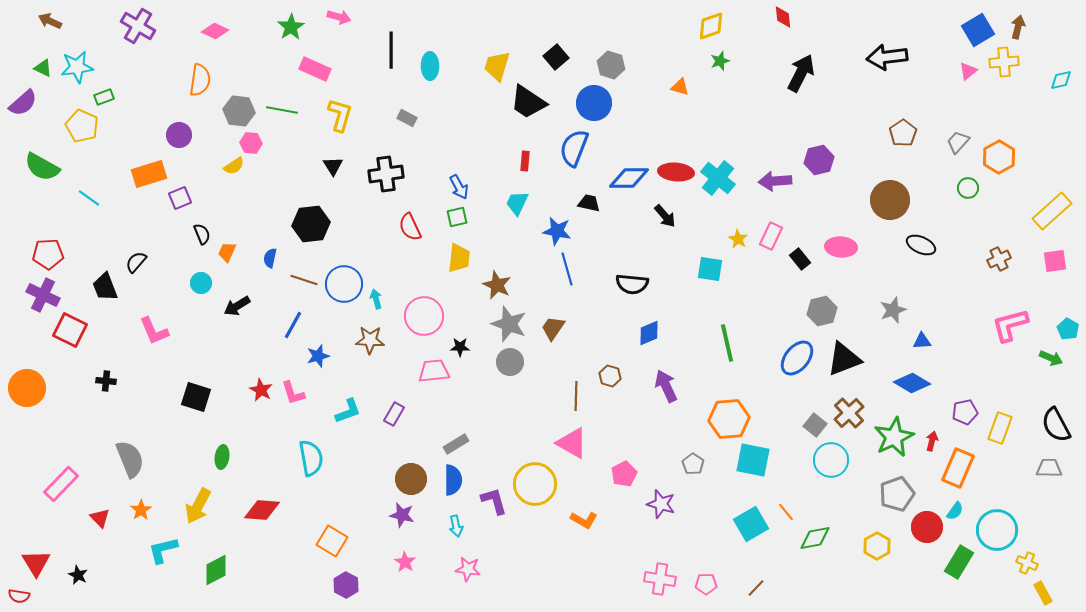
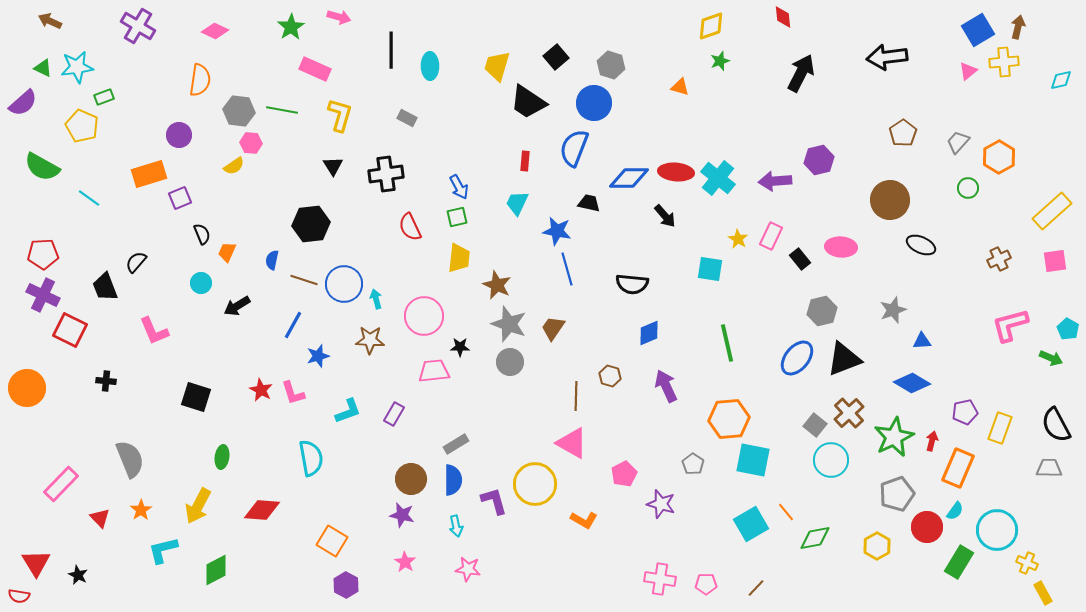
red pentagon at (48, 254): moved 5 px left
blue semicircle at (270, 258): moved 2 px right, 2 px down
